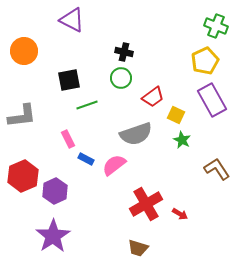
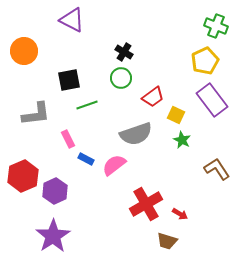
black cross: rotated 18 degrees clockwise
purple rectangle: rotated 8 degrees counterclockwise
gray L-shape: moved 14 px right, 2 px up
brown trapezoid: moved 29 px right, 7 px up
